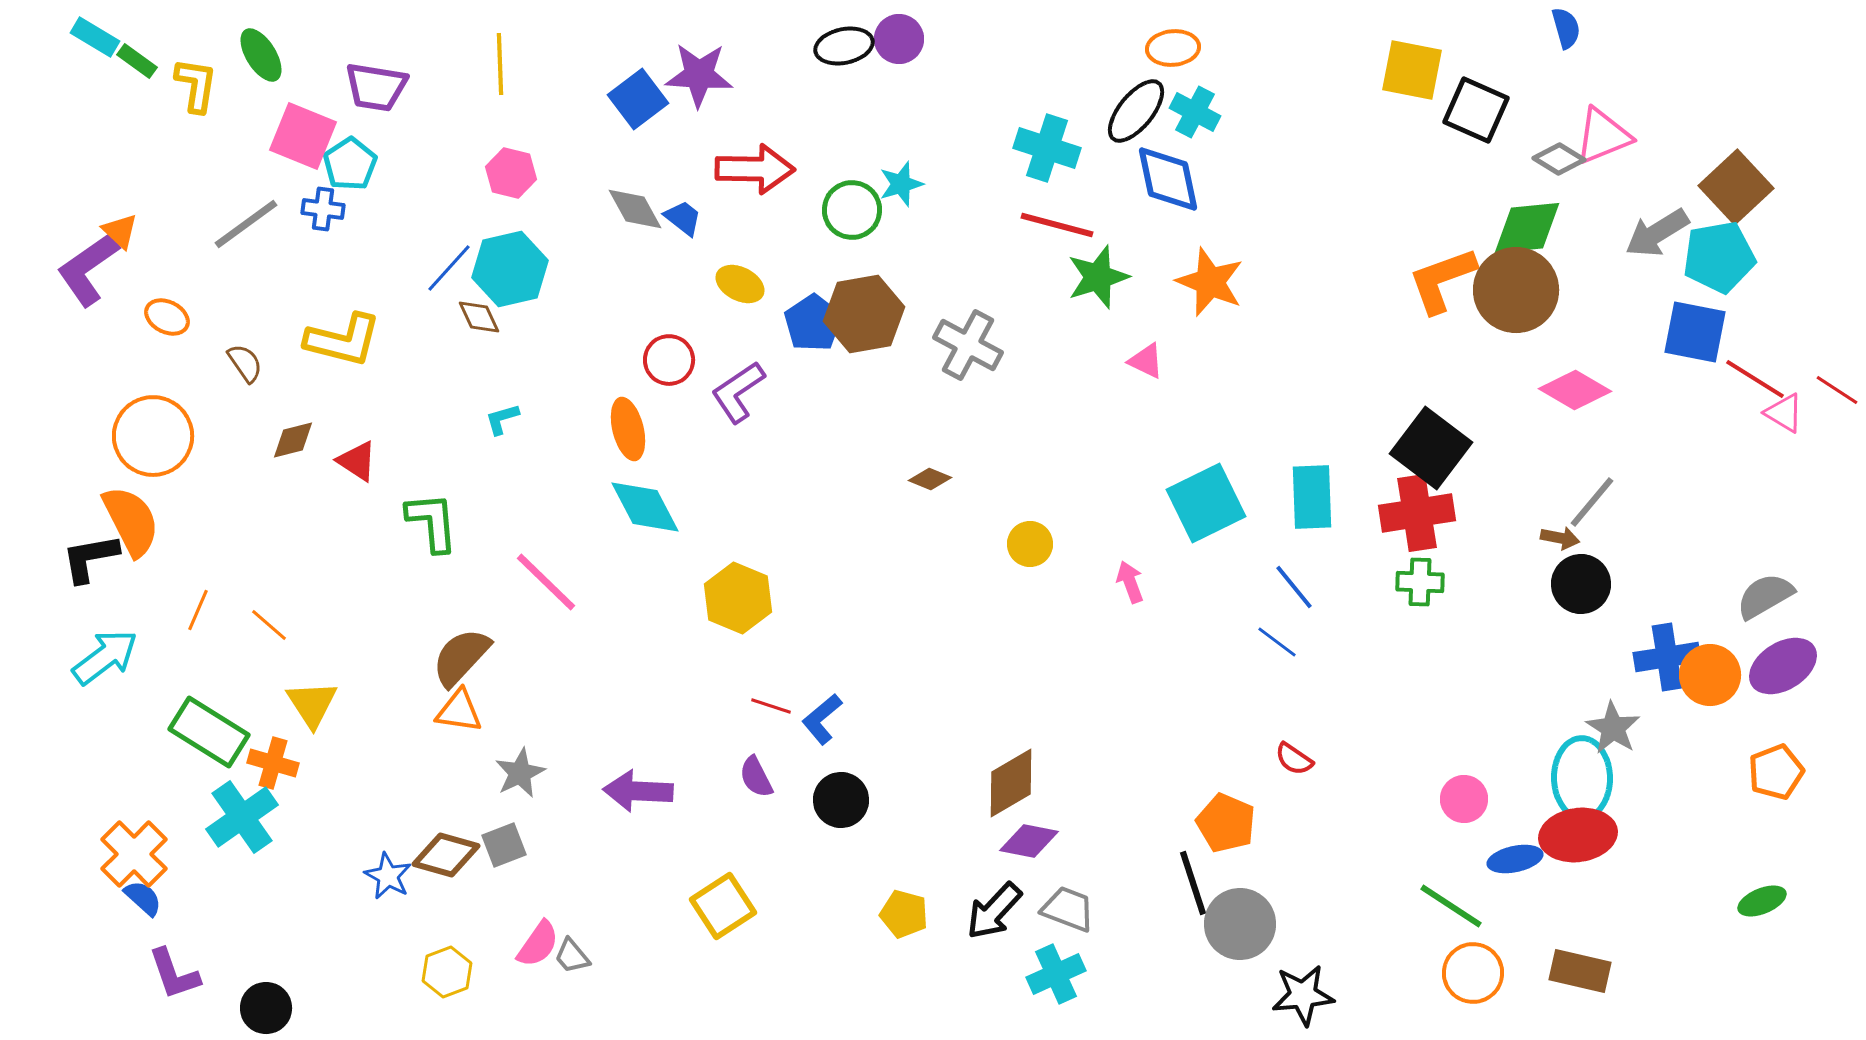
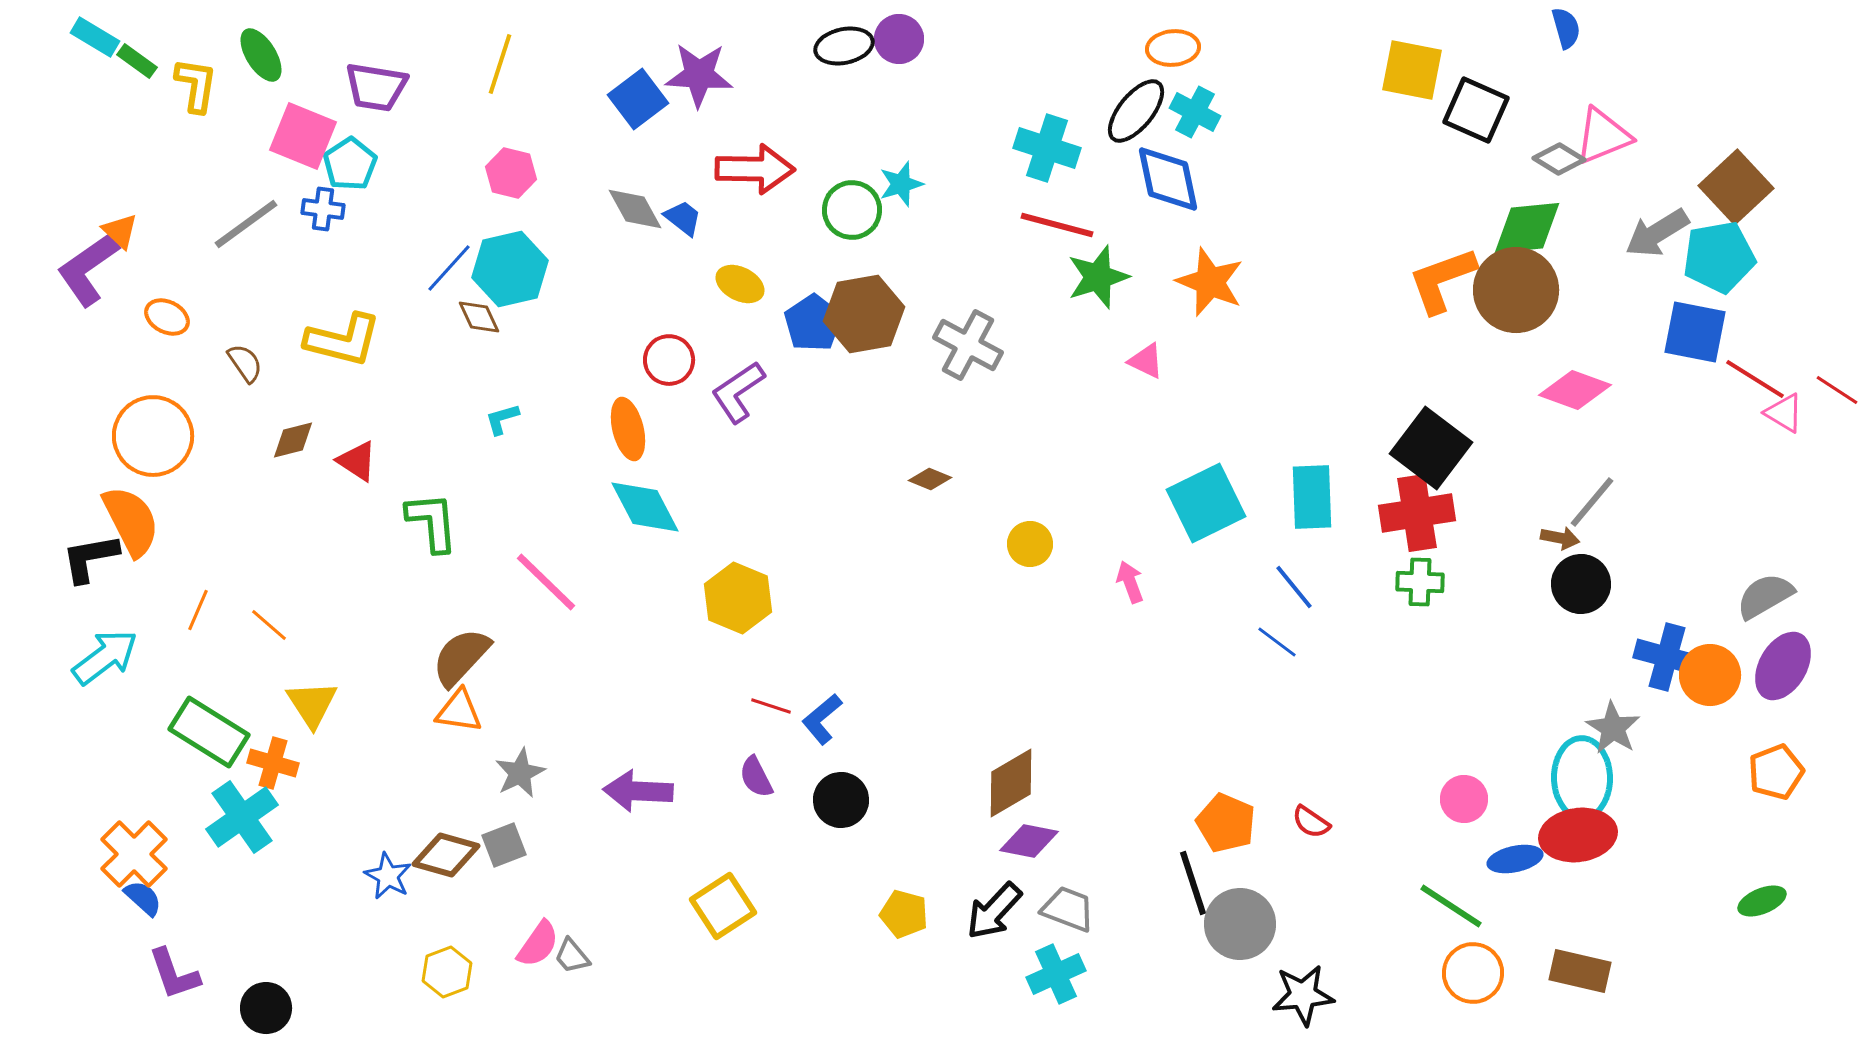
yellow line at (500, 64): rotated 20 degrees clockwise
pink diamond at (1575, 390): rotated 10 degrees counterclockwise
blue cross at (1667, 657): rotated 24 degrees clockwise
purple ellipse at (1783, 666): rotated 28 degrees counterclockwise
red semicircle at (1294, 759): moved 17 px right, 63 px down
